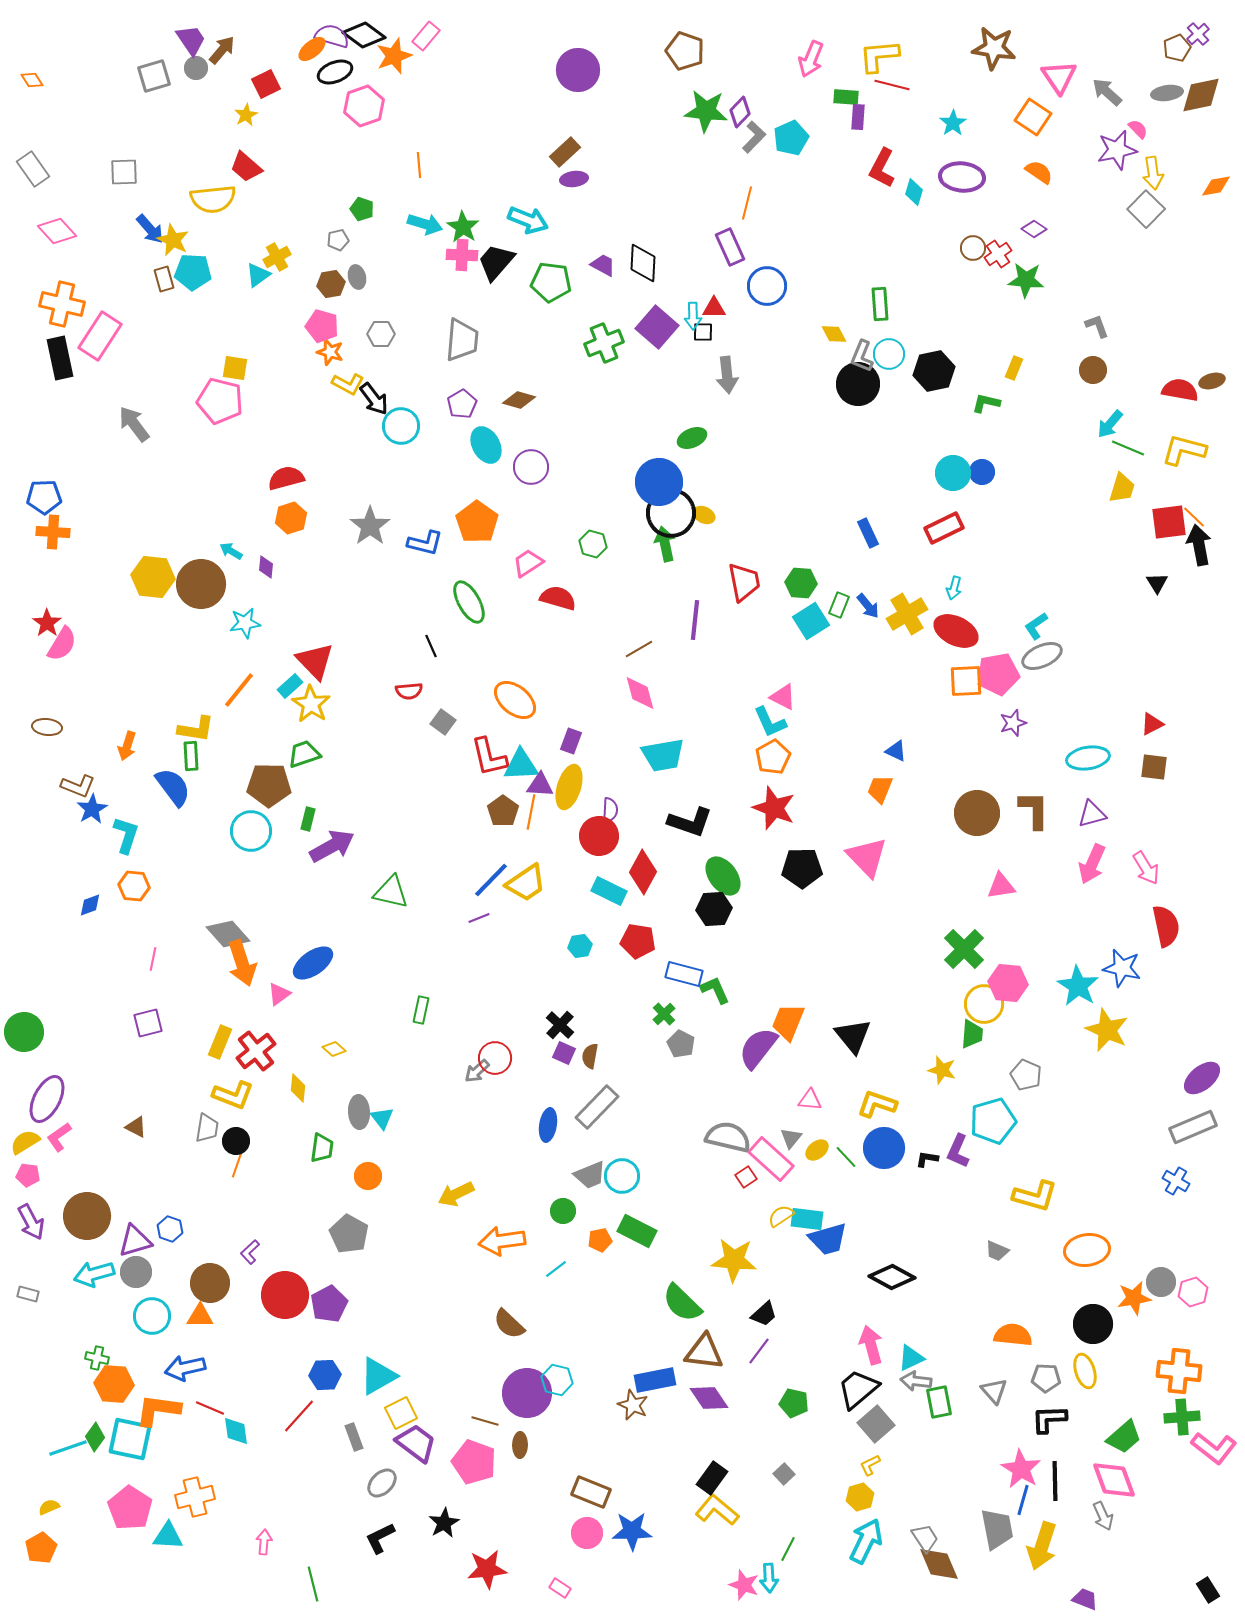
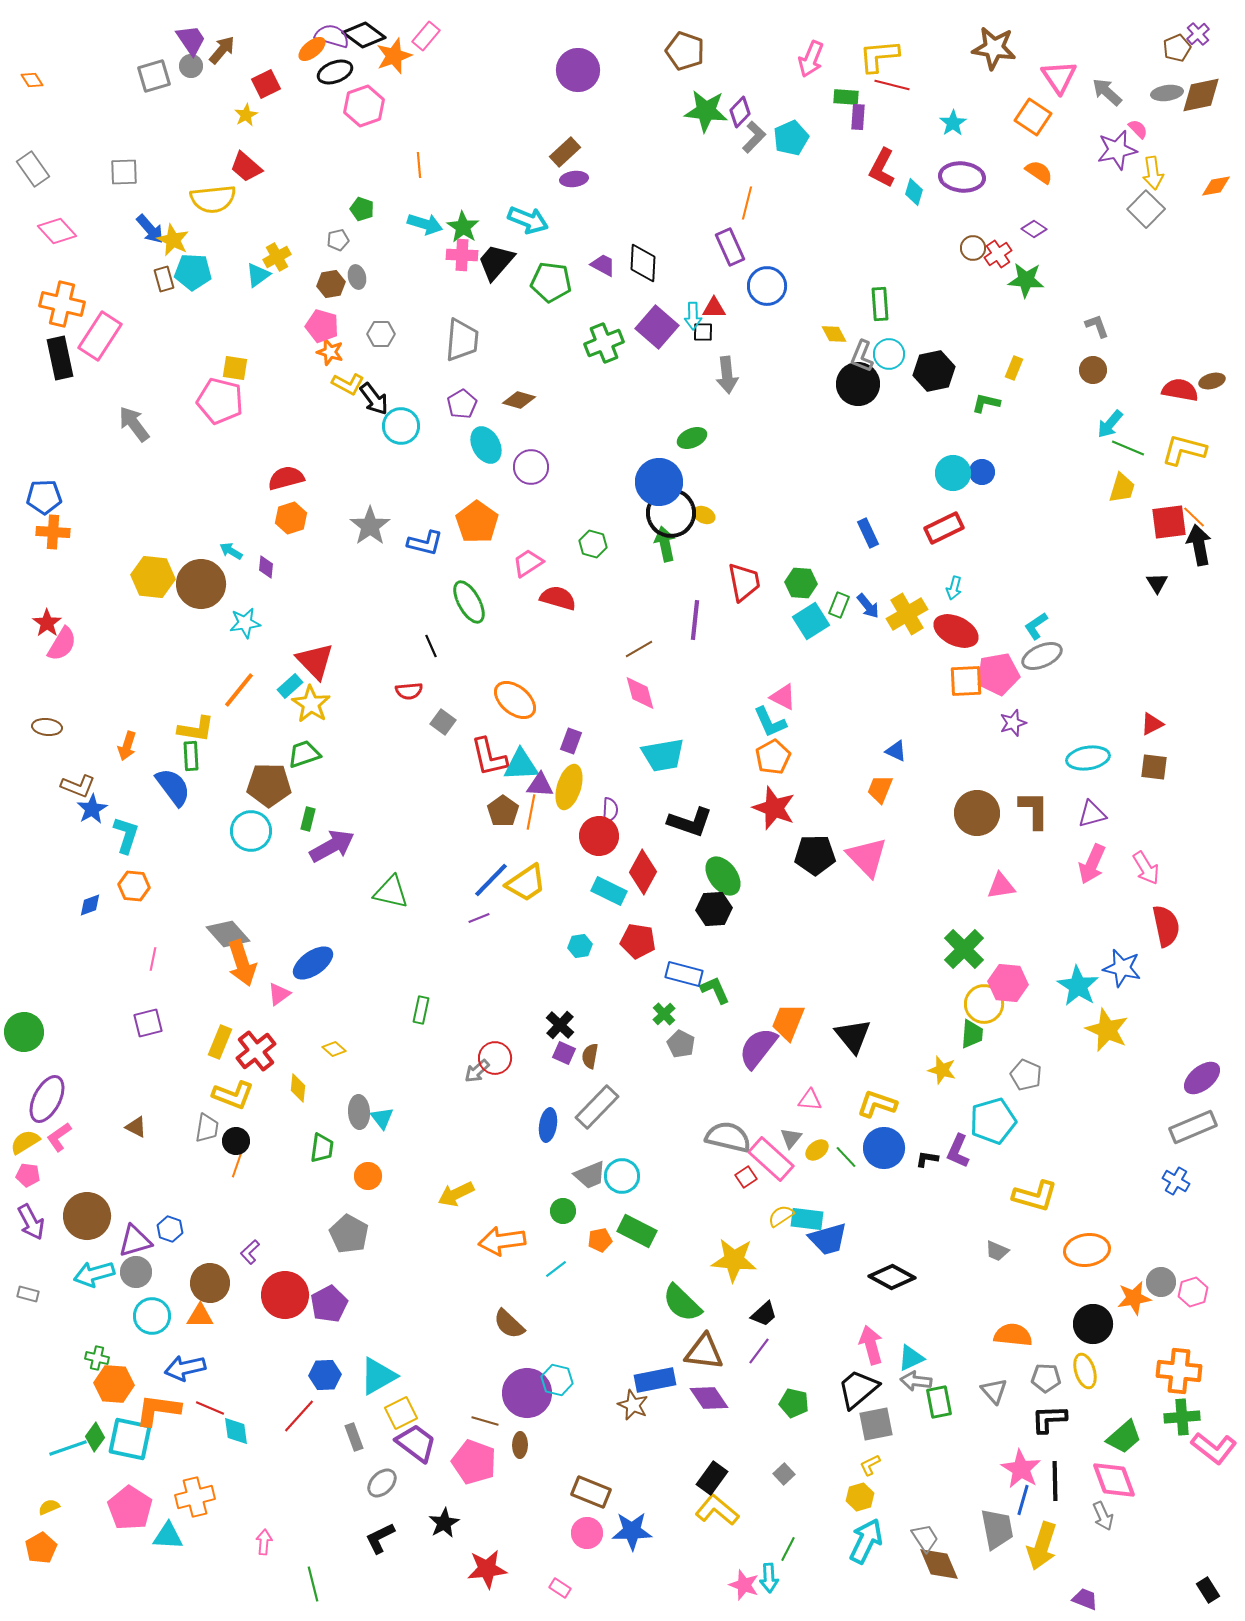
gray circle at (196, 68): moved 5 px left, 2 px up
black pentagon at (802, 868): moved 13 px right, 13 px up
gray square at (876, 1424): rotated 30 degrees clockwise
